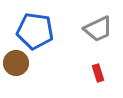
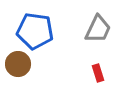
gray trapezoid: rotated 40 degrees counterclockwise
brown circle: moved 2 px right, 1 px down
